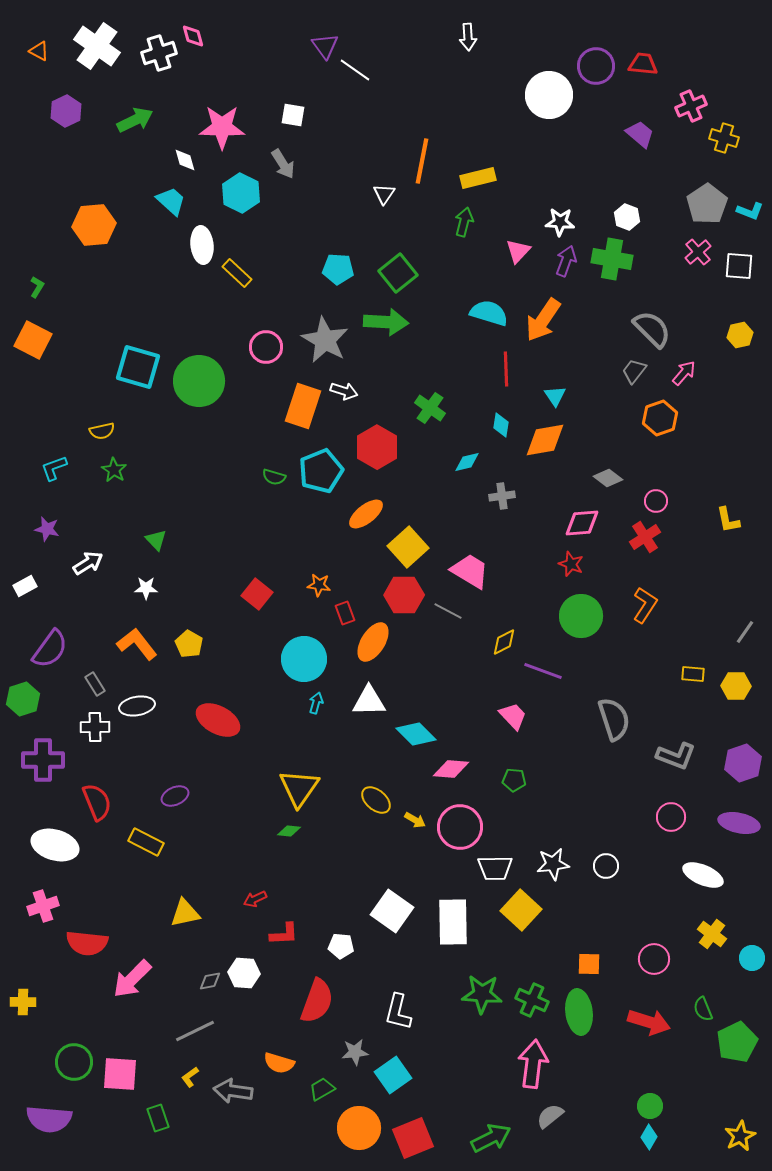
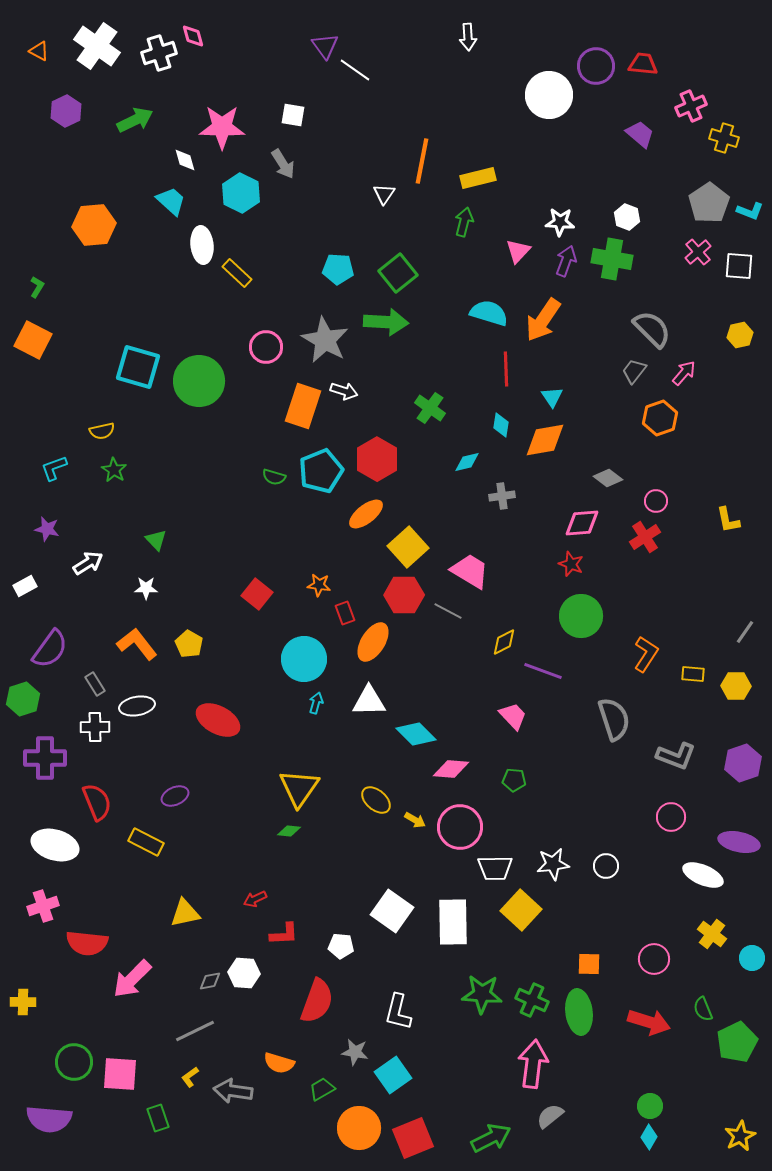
gray pentagon at (707, 204): moved 2 px right, 1 px up
cyan triangle at (555, 396): moved 3 px left, 1 px down
red hexagon at (377, 447): moved 12 px down
orange L-shape at (645, 605): moved 1 px right, 49 px down
purple cross at (43, 760): moved 2 px right, 2 px up
purple ellipse at (739, 823): moved 19 px down
gray star at (355, 1052): rotated 16 degrees clockwise
